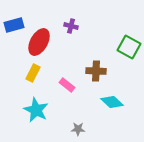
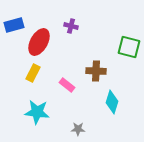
green square: rotated 15 degrees counterclockwise
cyan diamond: rotated 65 degrees clockwise
cyan star: moved 1 px right, 2 px down; rotated 20 degrees counterclockwise
